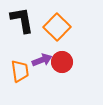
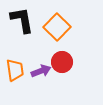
purple arrow: moved 1 px left, 11 px down
orange trapezoid: moved 5 px left, 1 px up
